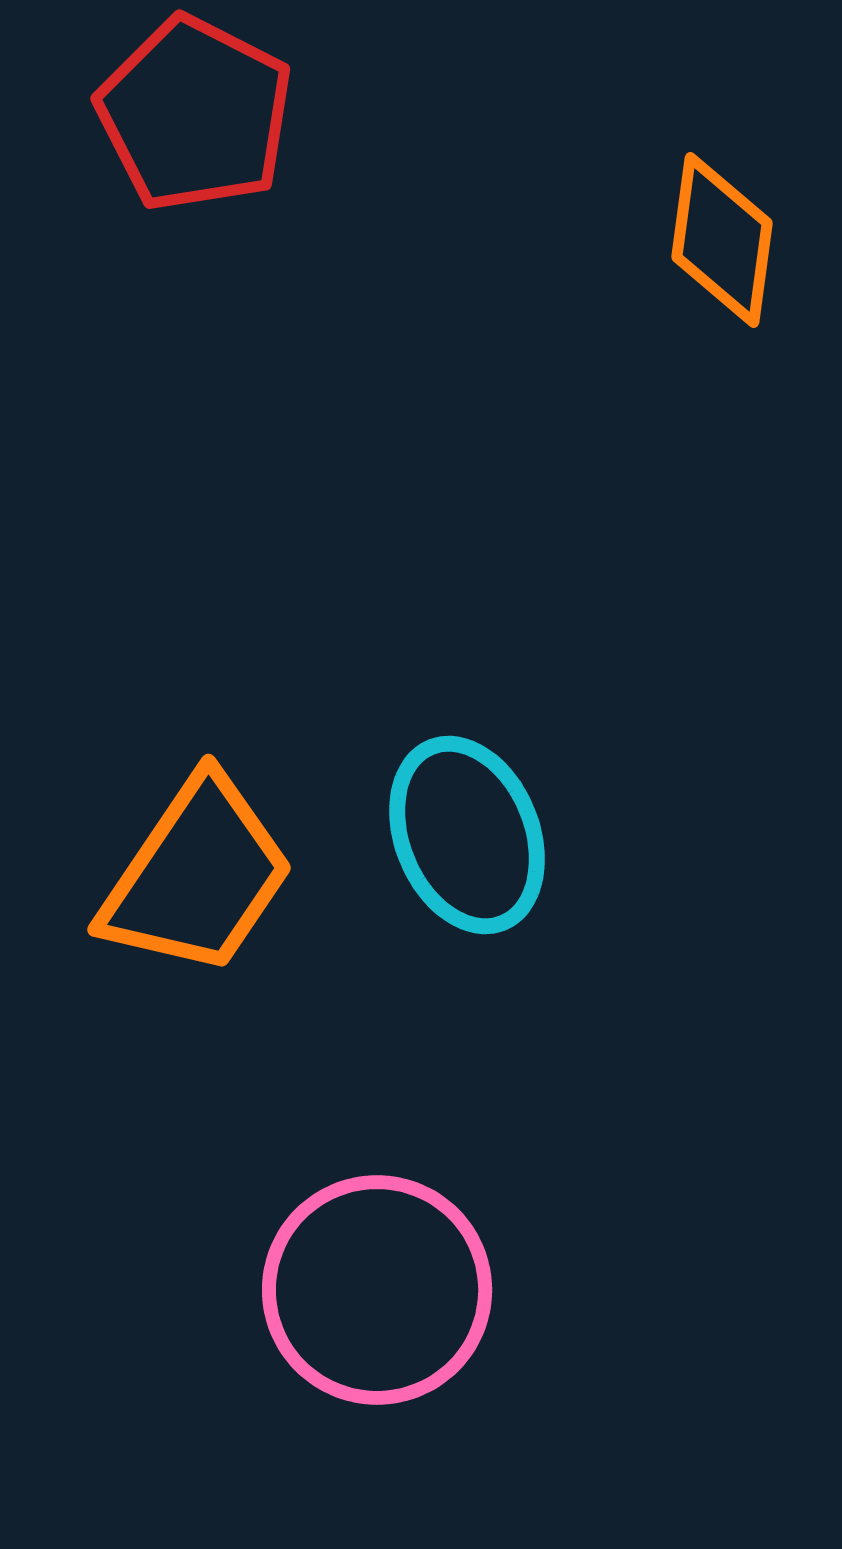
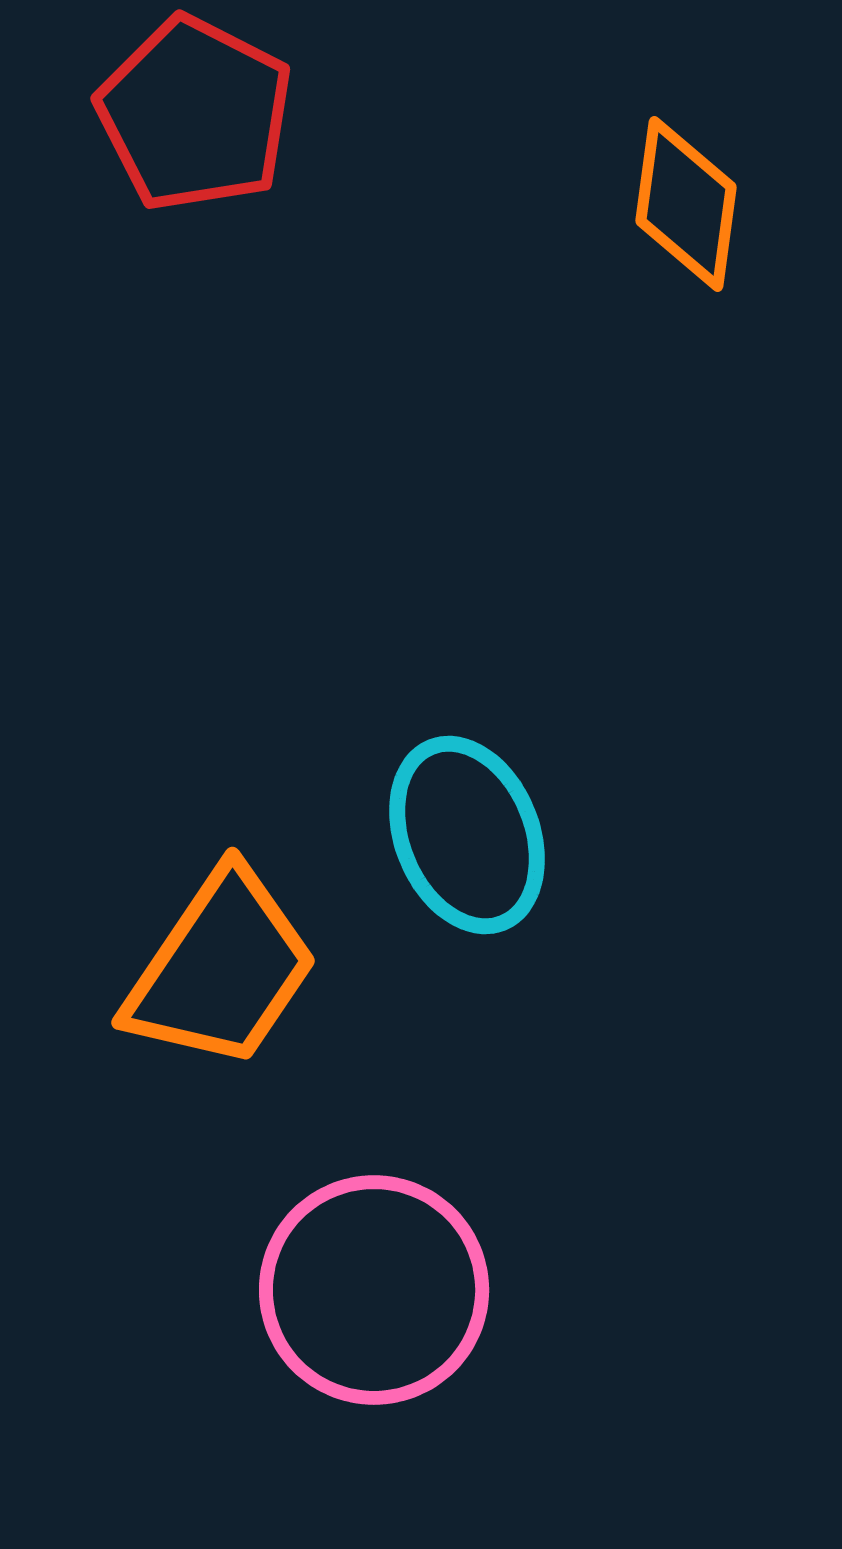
orange diamond: moved 36 px left, 36 px up
orange trapezoid: moved 24 px right, 93 px down
pink circle: moved 3 px left
